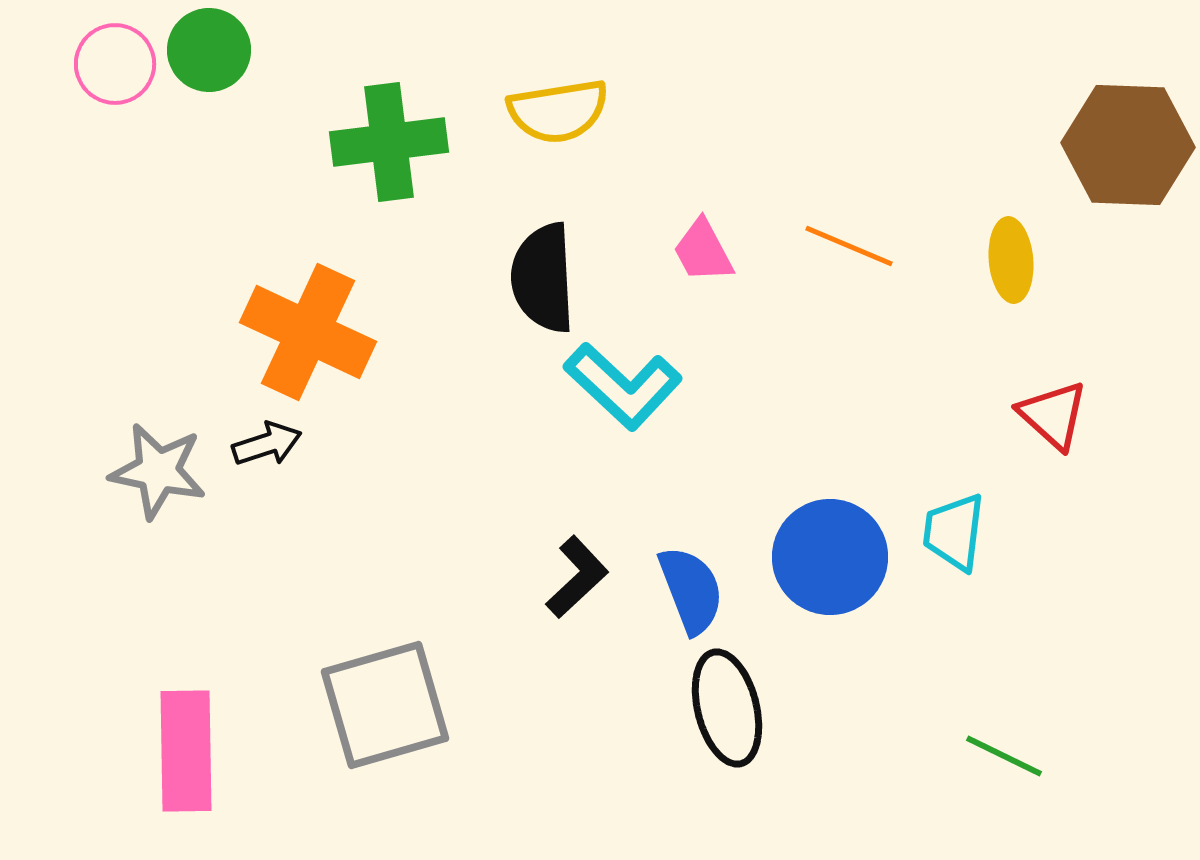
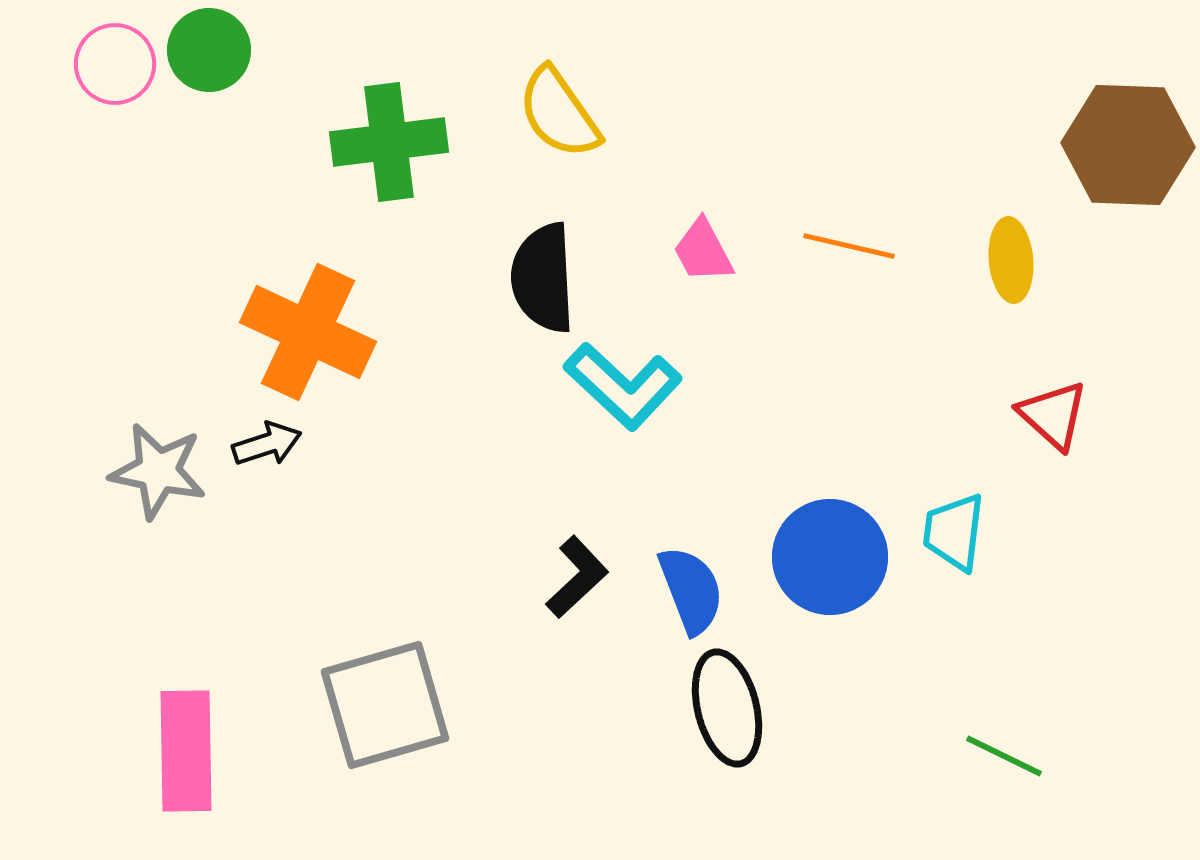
yellow semicircle: moved 1 px right, 2 px down; rotated 64 degrees clockwise
orange line: rotated 10 degrees counterclockwise
